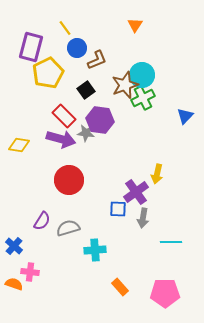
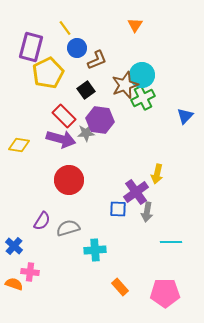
gray star: rotated 12 degrees counterclockwise
gray arrow: moved 4 px right, 6 px up
